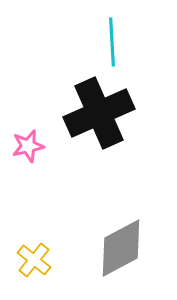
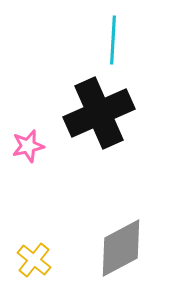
cyan line: moved 1 px right, 2 px up; rotated 6 degrees clockwise
